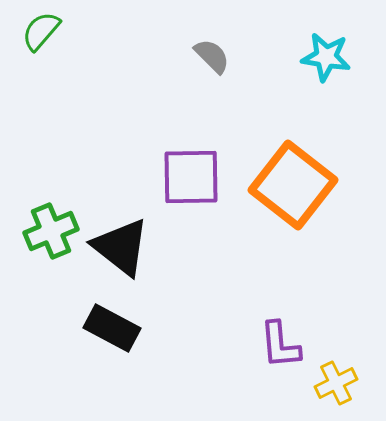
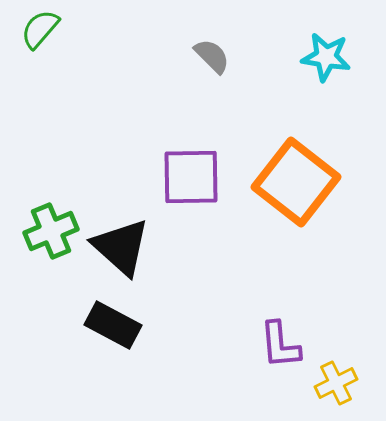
green semicircle: moved 1 px left, 2 px up
orange square: moved 3 px right, 3 px up
black triangle: rotated 4 degrees clockwise
black rectangle: moved 1 px right, 3 px up
